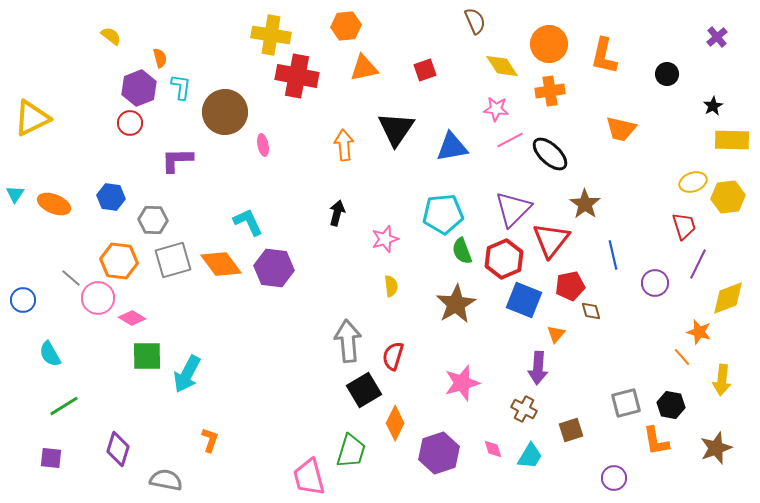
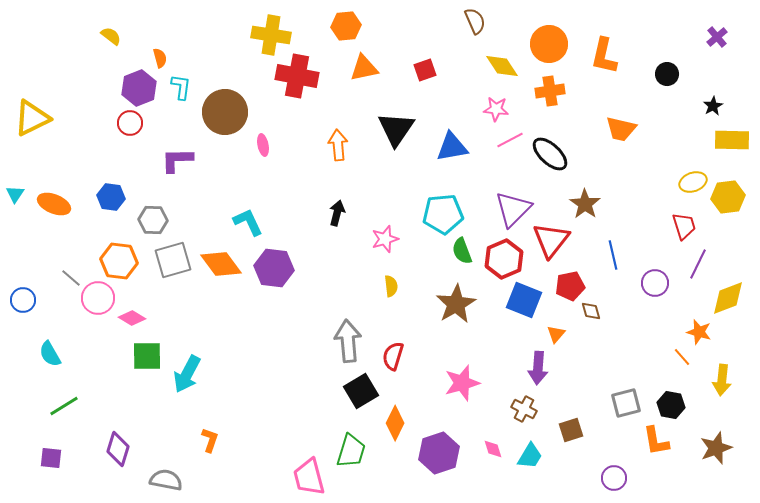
orange arrow at (344, 145): moved 6 px left
black square at (364, 390): moved 3 px left, 1 px down
